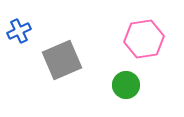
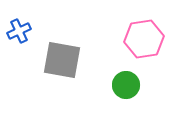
gray square: rotated 33 degrees clockwise
